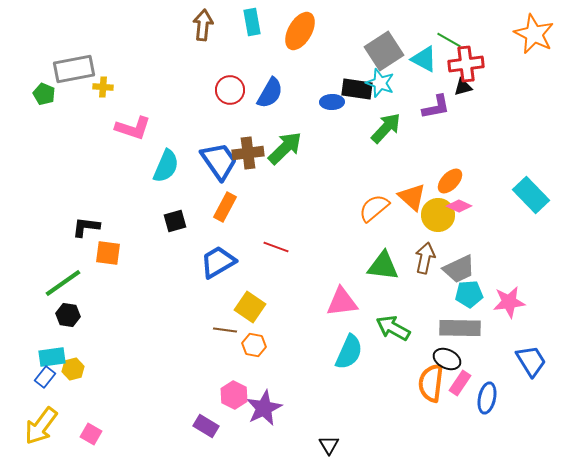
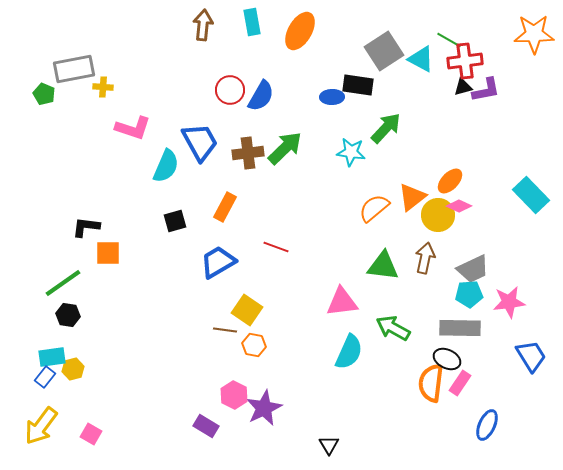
orange star at (534, 34): rotated 27 degrees counterclockwise
cyan triangle at (424, 59): moved 3 px left
red cross at (466, 64): moved 1 px left, 3 px up
cyan star at (380, 83): moved 29 px left, 69 px down; rotated 12 degrees counterclockwise
black rectangle at (357, 89): moved 1 px right, 4 px up
blue semicircle at (270, 93): moved 9 px left, 3 px down
blue ellipse at (332, 102): moved 5 px up
purple L-shape at (436, 107): moved 50 px right, 17 px up
blue trapezoid at (219, 161): moved 19 px left, 19 px up; rotated 6 degrees clockwise
orange triangle at (412, 197): rotated 40 degrees clockwise
orange square at (108, 253): rotated 8 degrees counterclockwise
gray trapezoid at (459, 269): moved 14 px right
yellow square at (250, 307): moved 3 px left, 3 px down
blue trapezoid at (531, 361): moved 5 px up
blue ellipse at (487, 398): moved 27 px down; rotated 12 degrees clockwise
